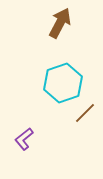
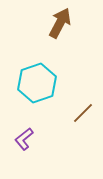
cyan hexagon: moved 26 px left
brown line: moved 2 px left
